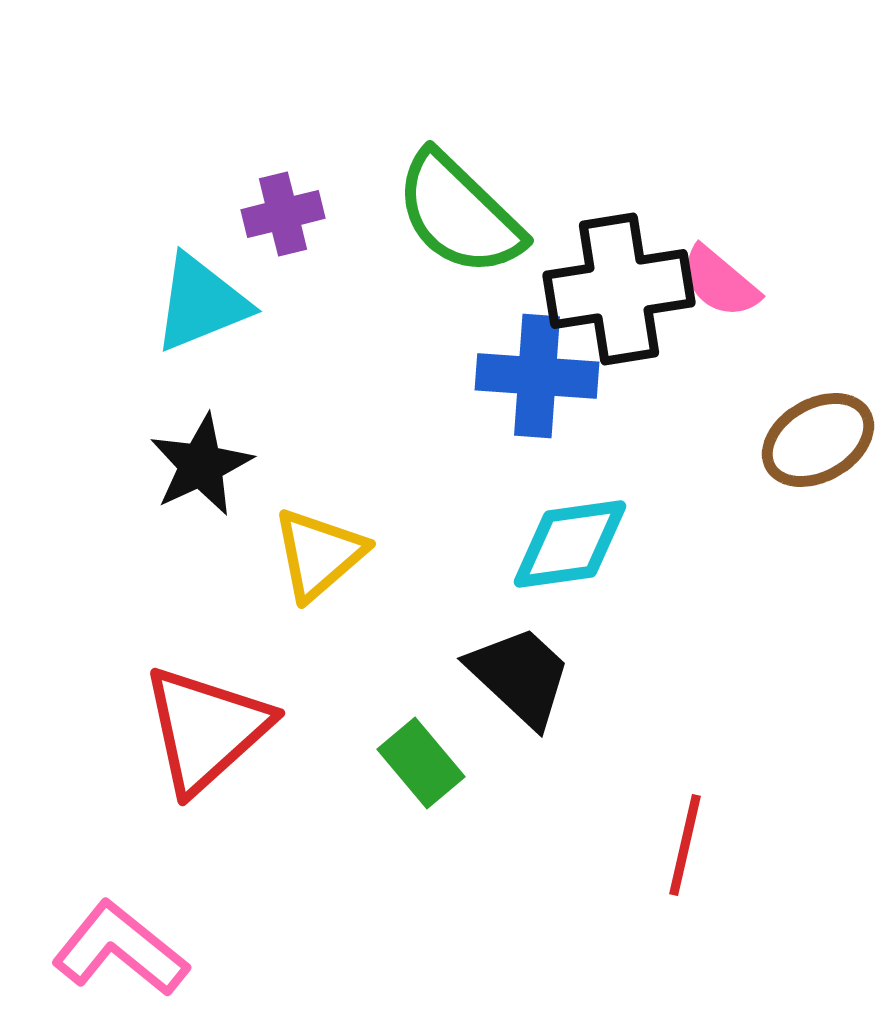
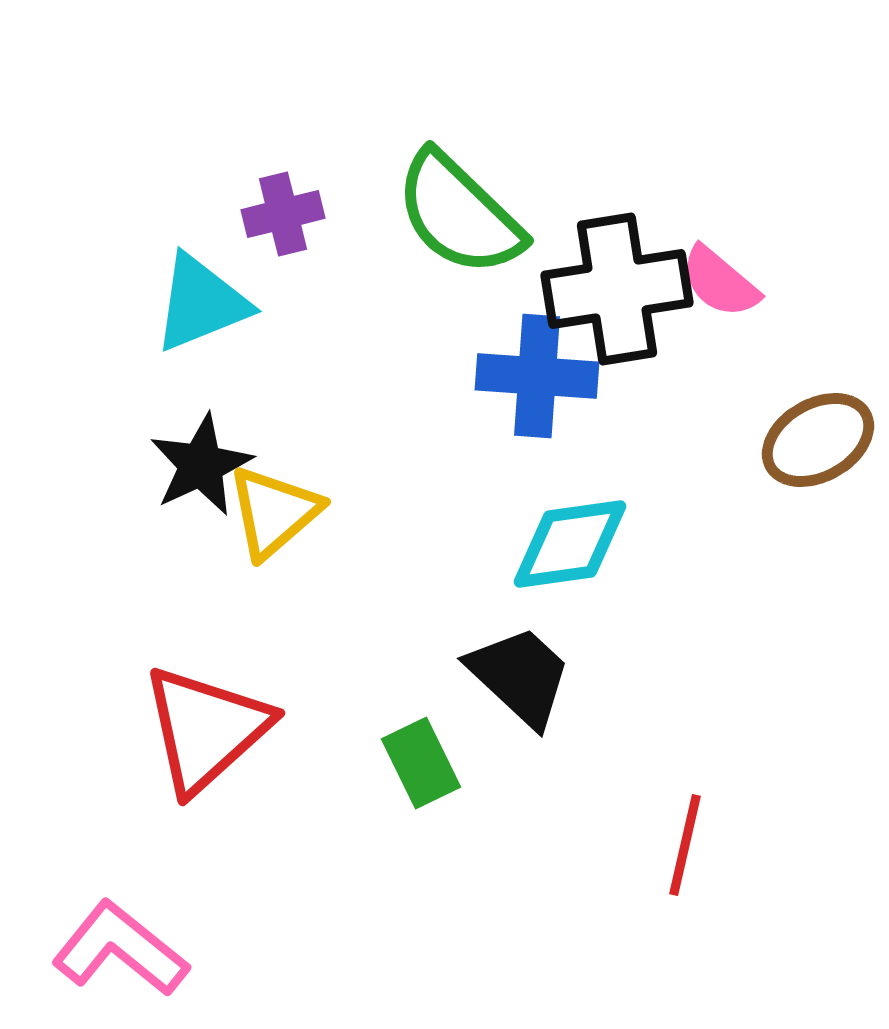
black cross: moved 2 px left
yellow triangle: moved 45 px left, 42 px up
green rectangle: rotated 14 degrees clockwise
